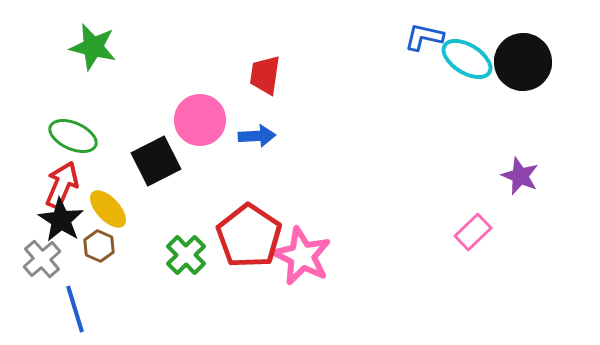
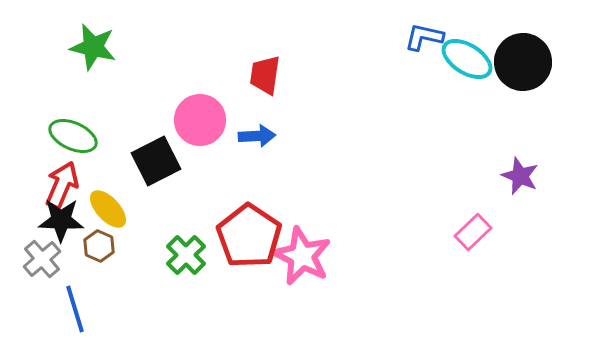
black star: rotated 30 degrees counterclockwise
